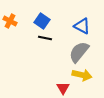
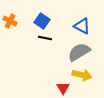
gray semicircle: rotated 20 degrees clockwise
